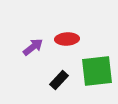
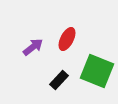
red ellipse: rotated 60 degrees counterclockwise
green square: rotated 28 degrees clockwise
